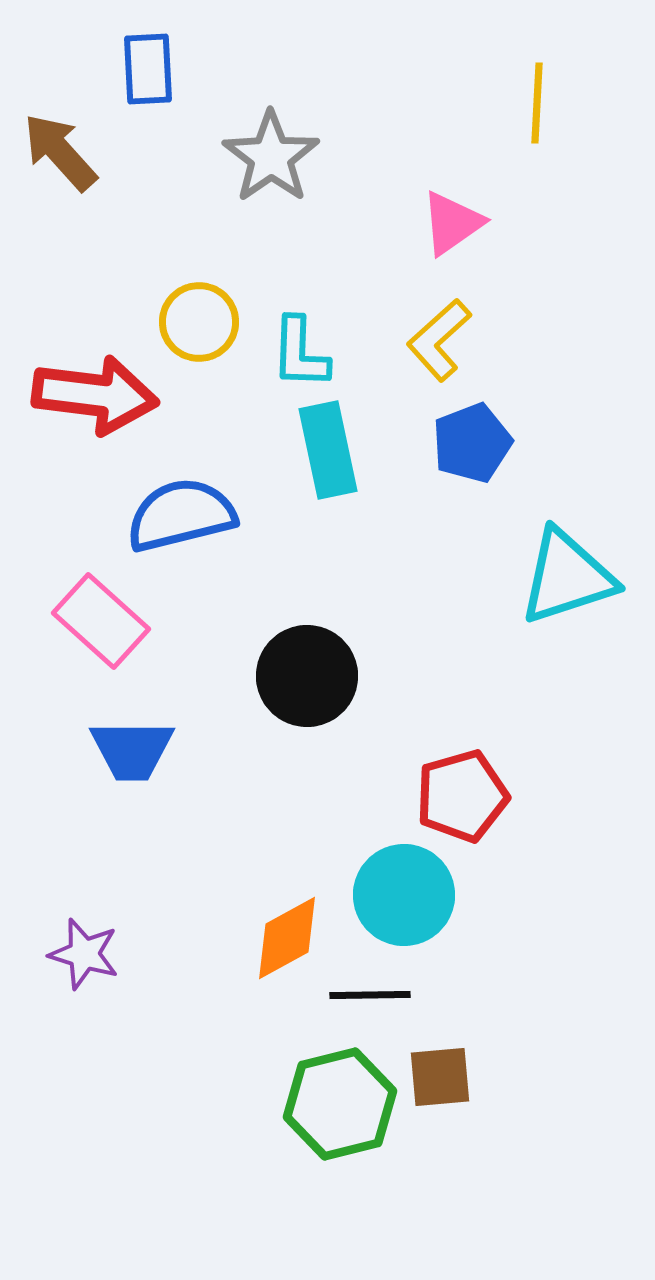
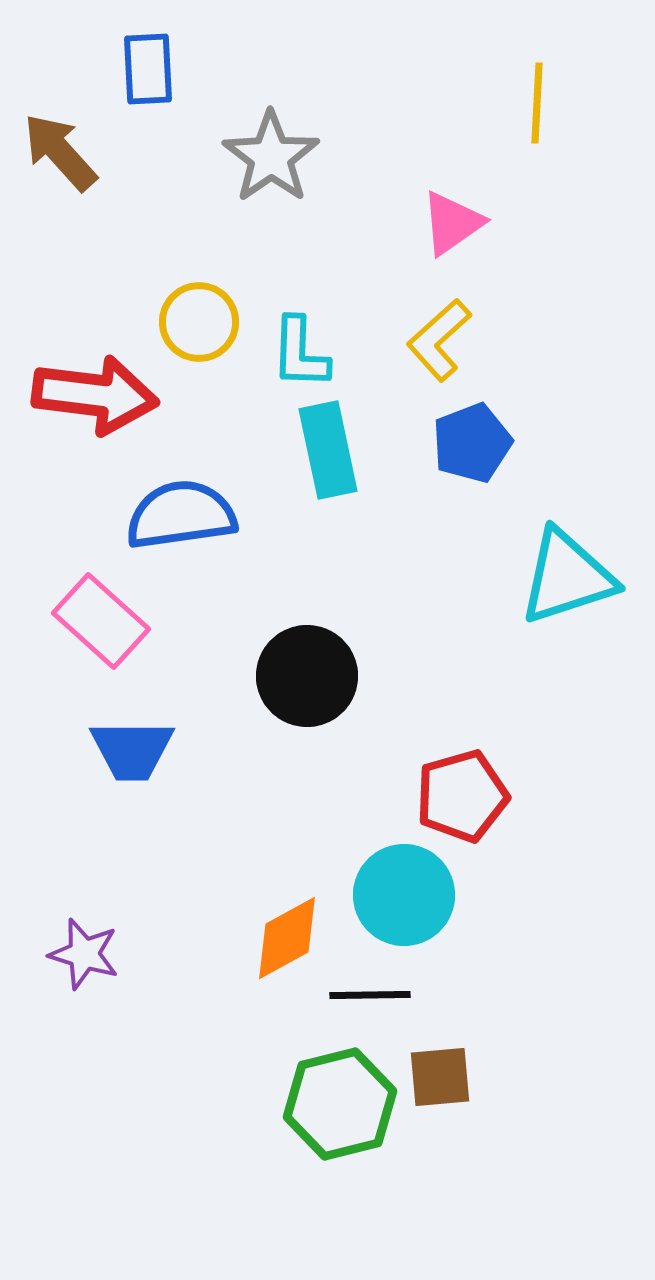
blue semicircle: rotated 6 degrees clockwise
